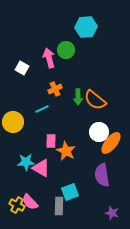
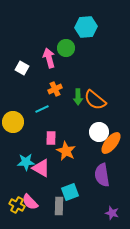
green circle: moved 2 px up
pink rectangle: moved 3 px up
